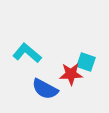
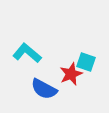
red star: rotated 20 degrees counterclockwise
blue semicircle: moved 1 px left
